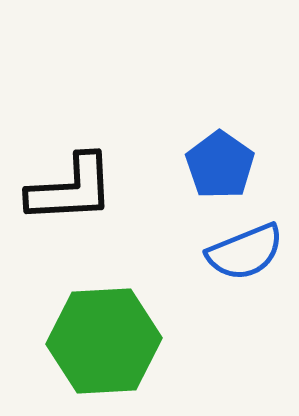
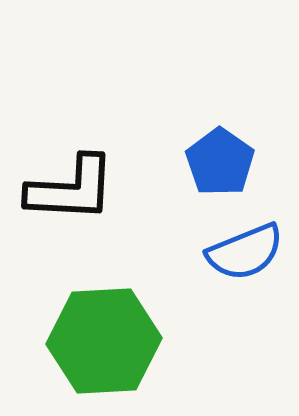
blue pentagon: moved 3 px up
black L-shape: rotated 6 degrees clockwise
